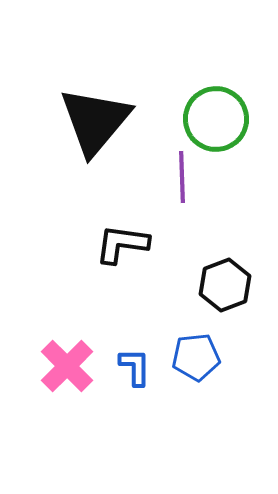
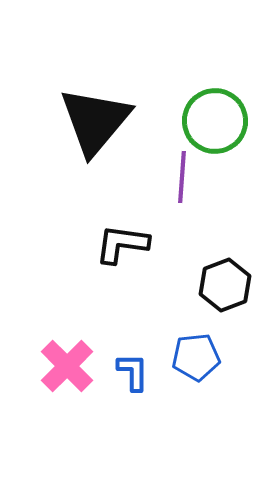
green circle: moved 1 px left, 2 px down
purple line: rotated 6 degrees clockwise
blue L-shape: moved 2 px left, 5 px down
